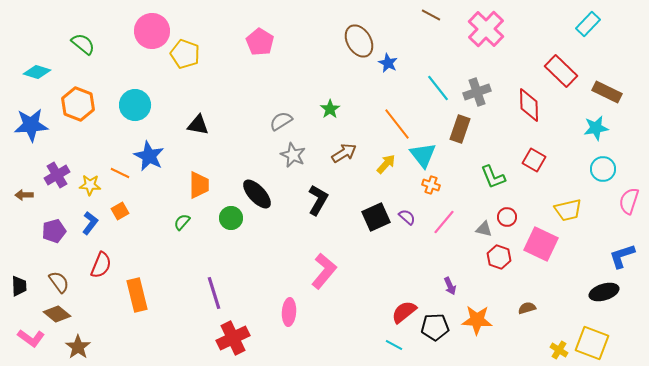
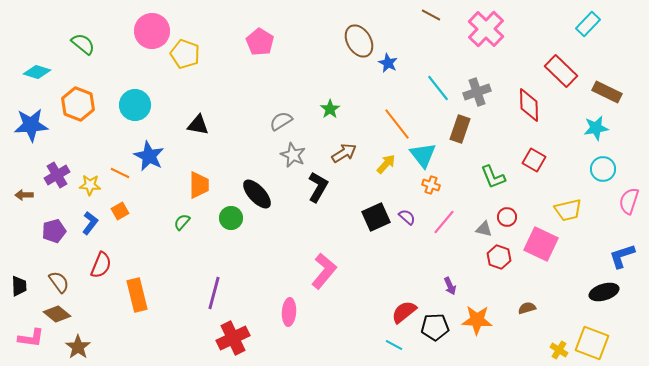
black L-shape at (318, 200): moved 13 px up
purple line at (214, 293): rotated 32 degrees clockwise
pink L-shape at (31, 338): rotated 28 degrees counterclockwise
